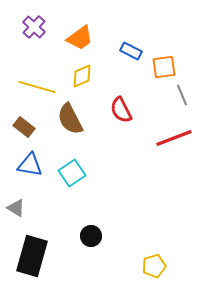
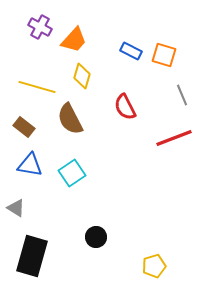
purple cross: moved 6 px right; rotated 15 degrees counterclockwise
orange trapezoid: moved 6 px left, 2 px down; rotated 12 degrees counterclockwise
orange square: moved 12 px up; rotated 25 degrees clockwise
yellow diamond: rotated 50 degrees counterclockwise
red semicircle: moved 4 px right, 3 px up
black circle: moved 5 px right, 1 px down
